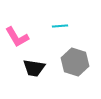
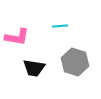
pink L-shape: rotated 50 degrees counterclockwise
